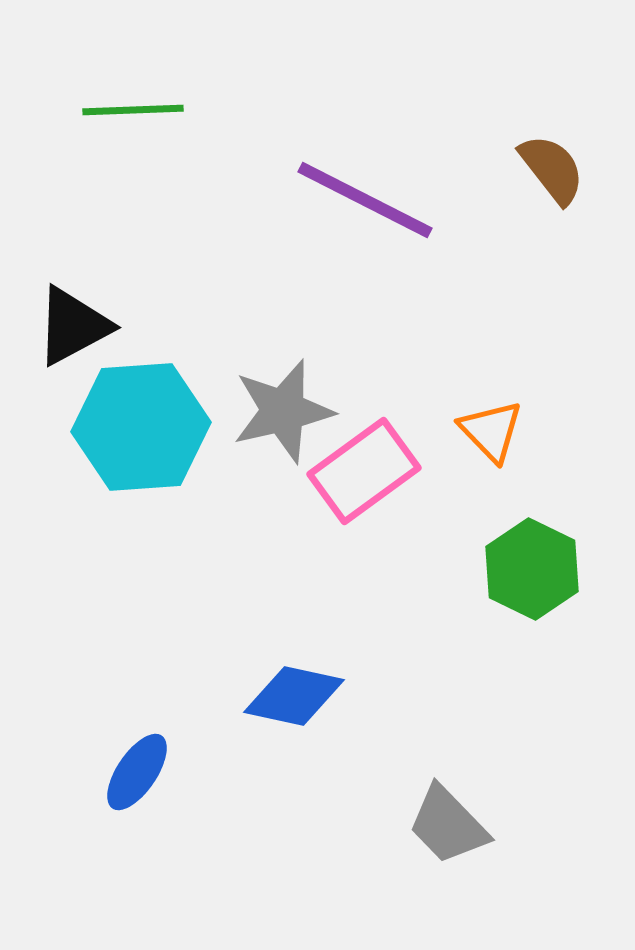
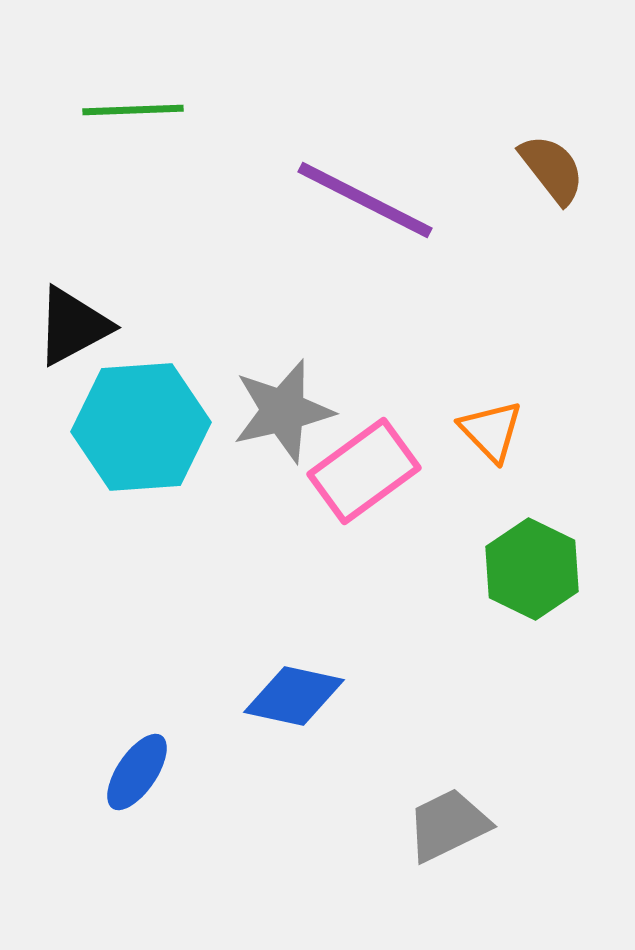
gray trapezoid: rotated 108 degrees clockwise
